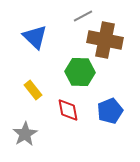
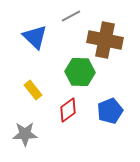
gray line: moved 12 px left
red diamond: rotated 65 degrees clockwise
gray star: rotated 30 degrees clockwise
